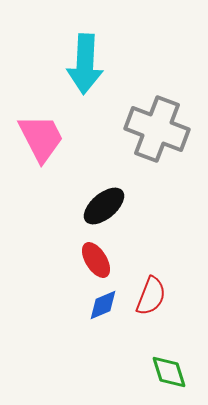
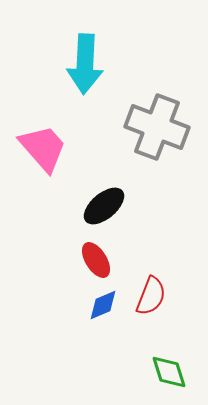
gray cross: moved 2 px up
pink trapezoid: moved 2 px right, 10 px down; rotated 14 degrees counterclockwise
